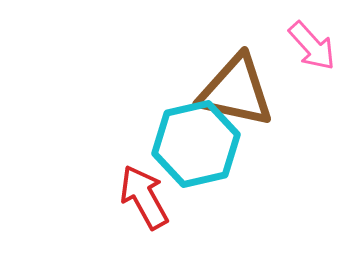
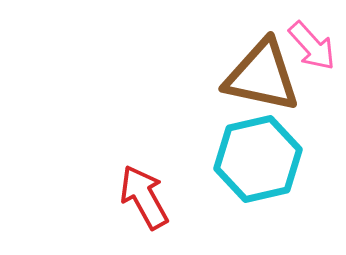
brown triangle: moved 26 px right, 15 px up
cyan hexagon: moved 62 px right, 15 px down
